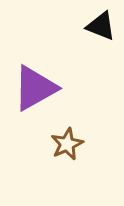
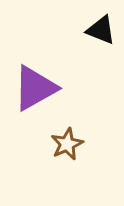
black triangle: moved 4 px down
